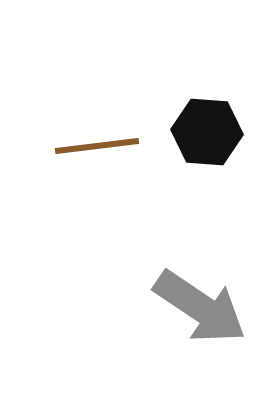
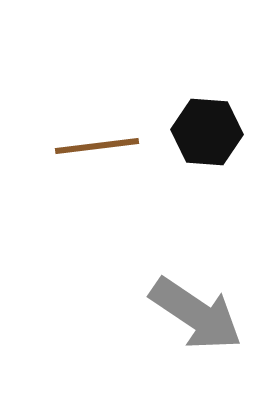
gray arrow: moved 4 px left, 7 px down
